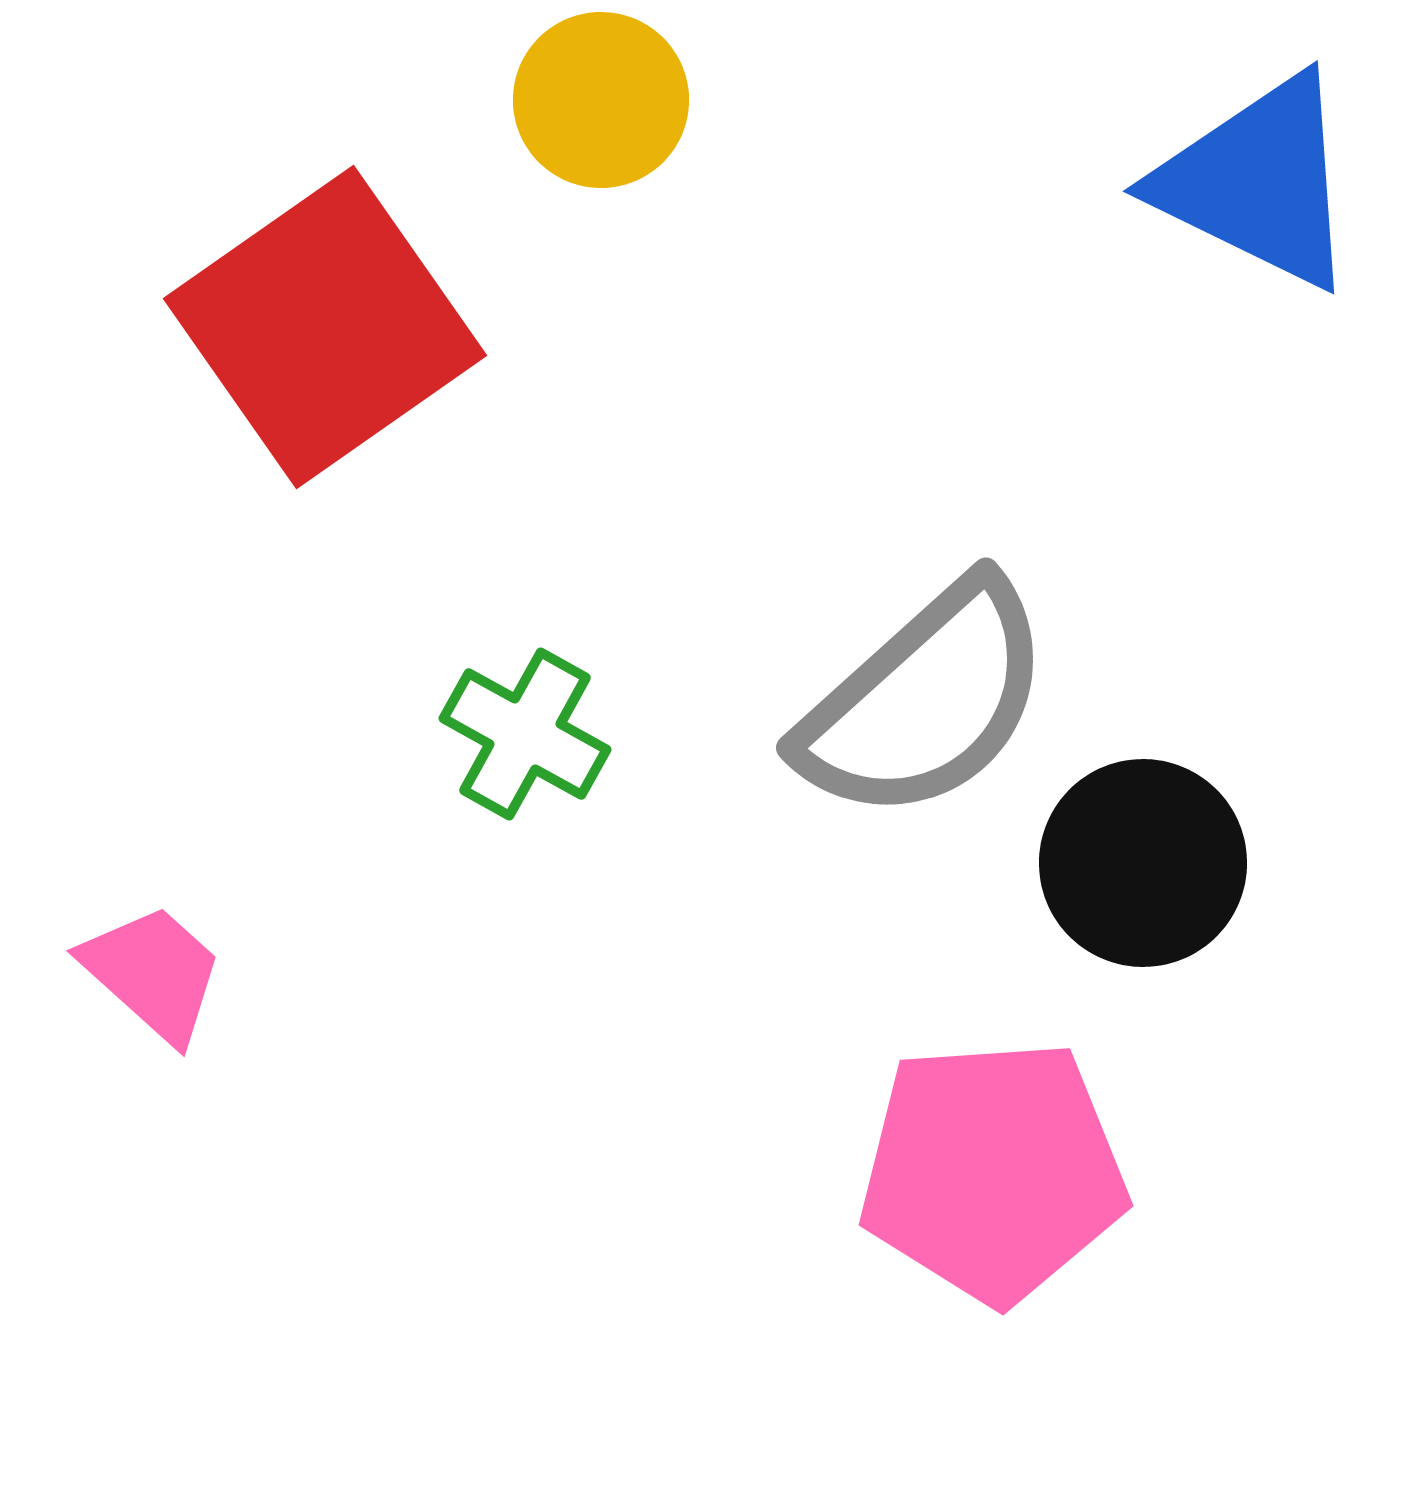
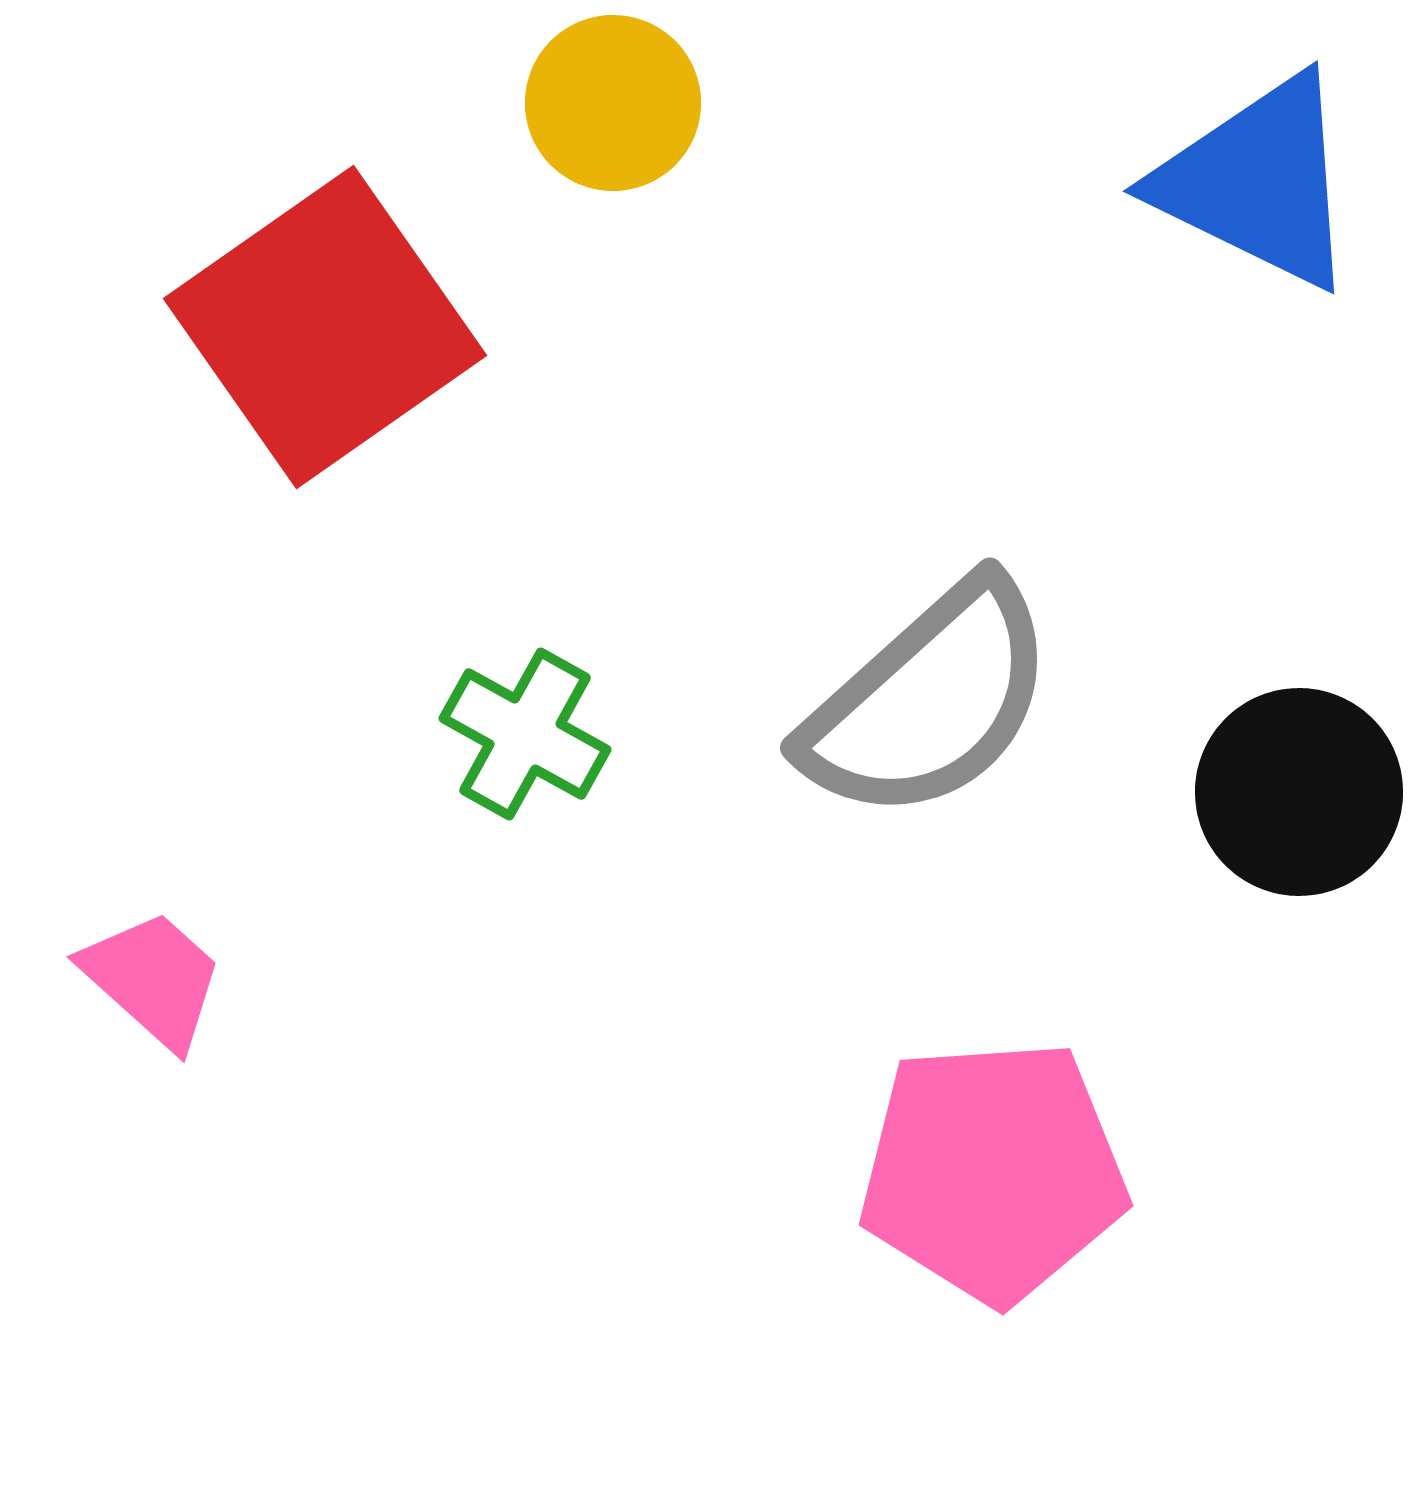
yellow circle: moved 12 px right, 3 px down
gray semicircle: moved 4 px right
black circle: moved 156 px right, 71 px up
pink trapezoid: moved 6 px down
